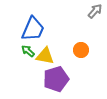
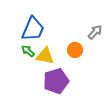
gray arrow: moved 21 px down
orange circle: moved 6 px left
purple pentagon: moved 2 px down
